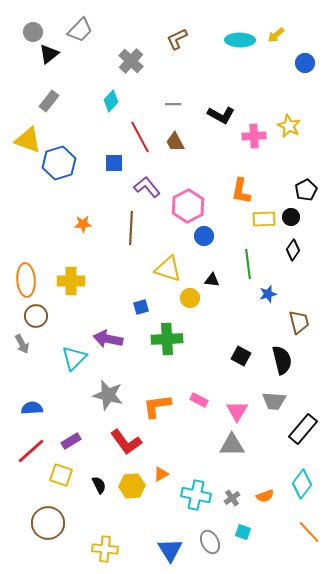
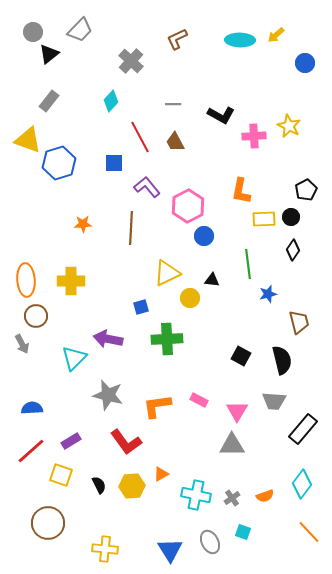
yellow triangle at (168, 269): moved 1 px left, 4 px down; rotated 44 degrees counterclockwise
